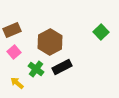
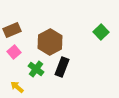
black rectangle: rotated 42 degrees counterclockwise
yellow arrow: moved 4 px down
